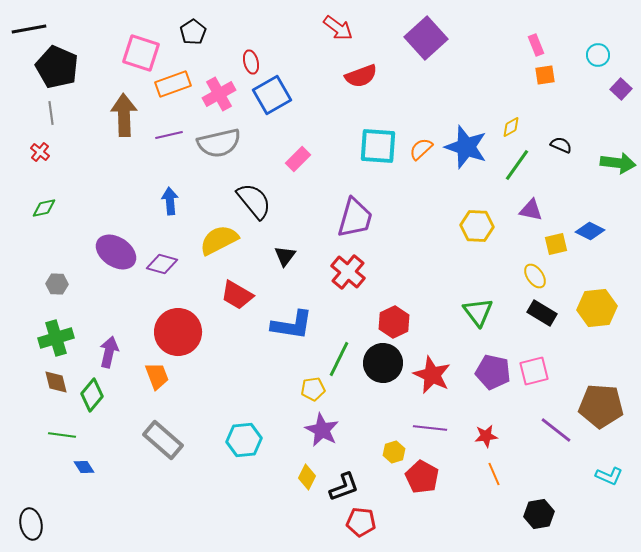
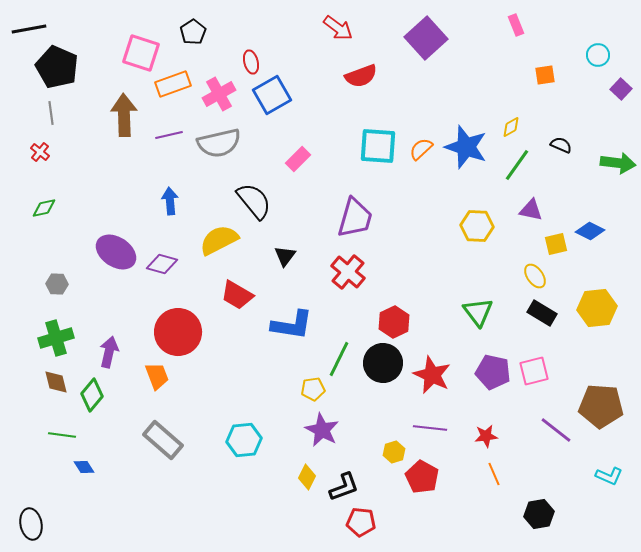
pink rectangle at (536, 45): moved 20 px left, 20 px up
